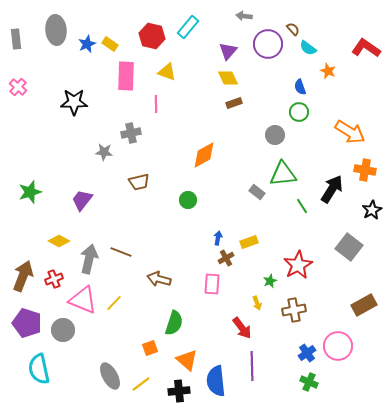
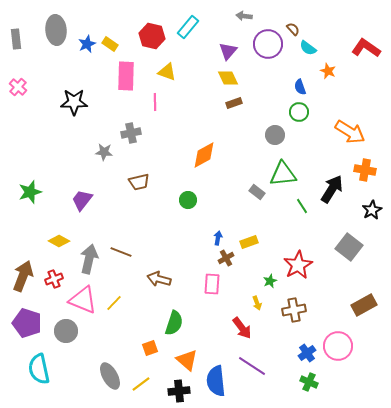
pink line at (156, 104): moved 1 px left, 2 px up
gray circle at (63, 330): moved 3 px right, 1 px down
purple line at (252, 366): rotated 56 degrees counterclockwise
